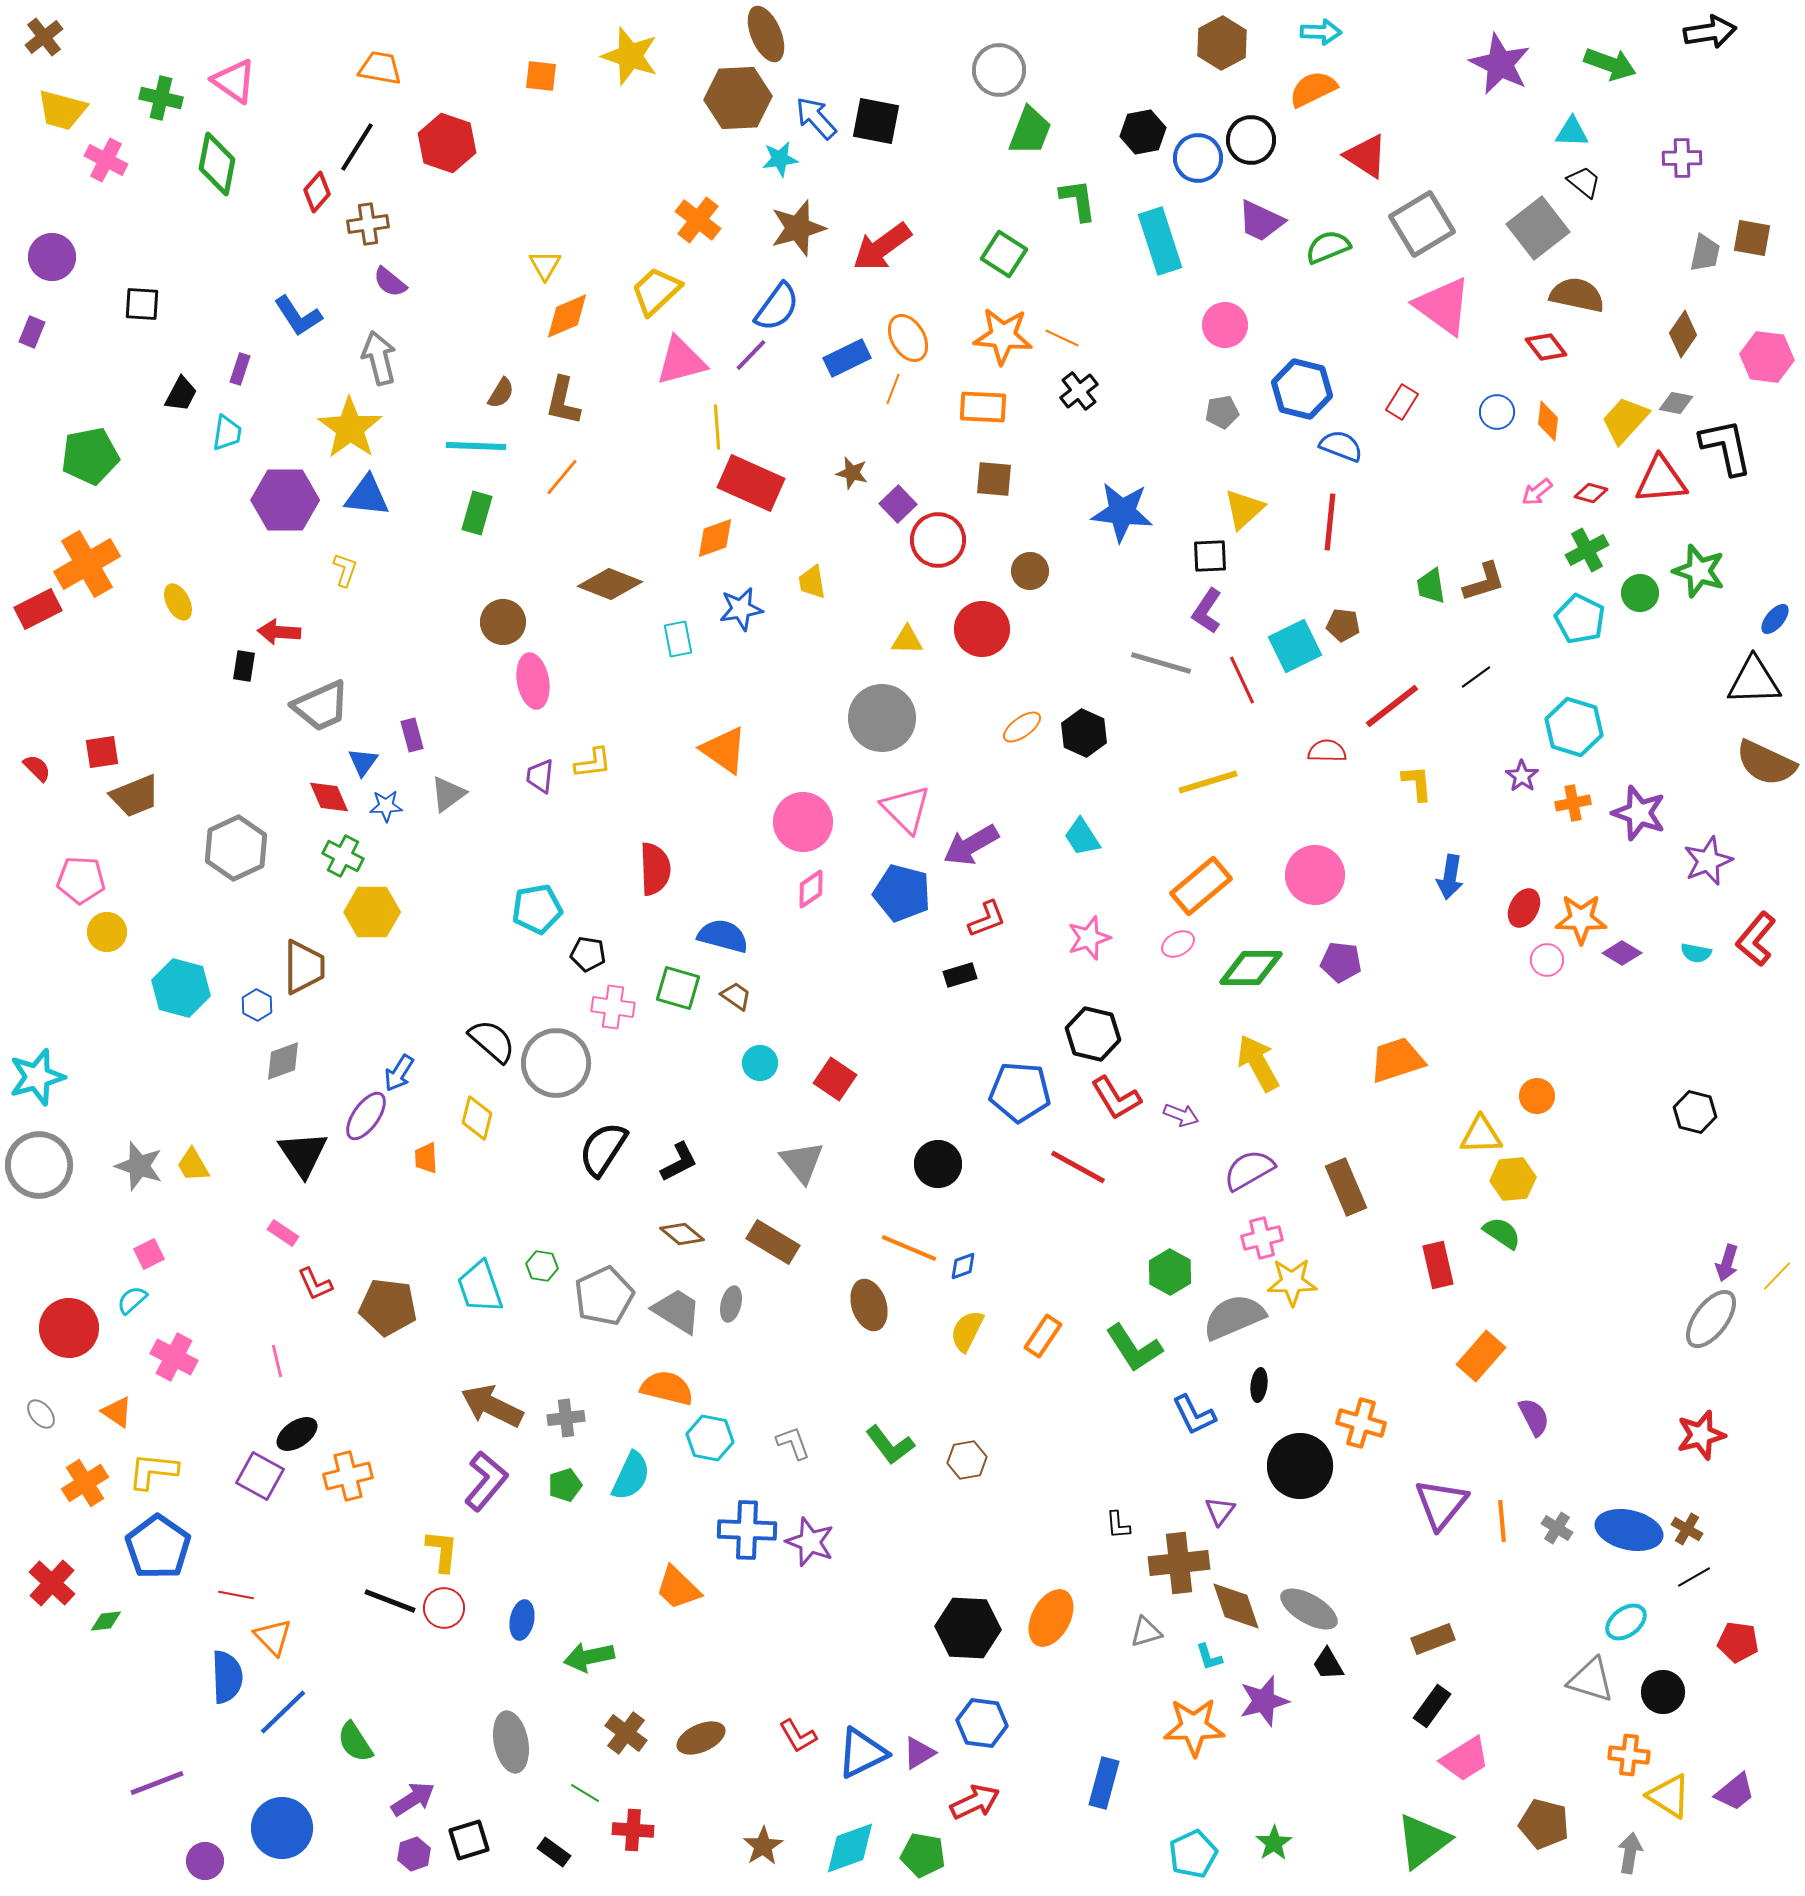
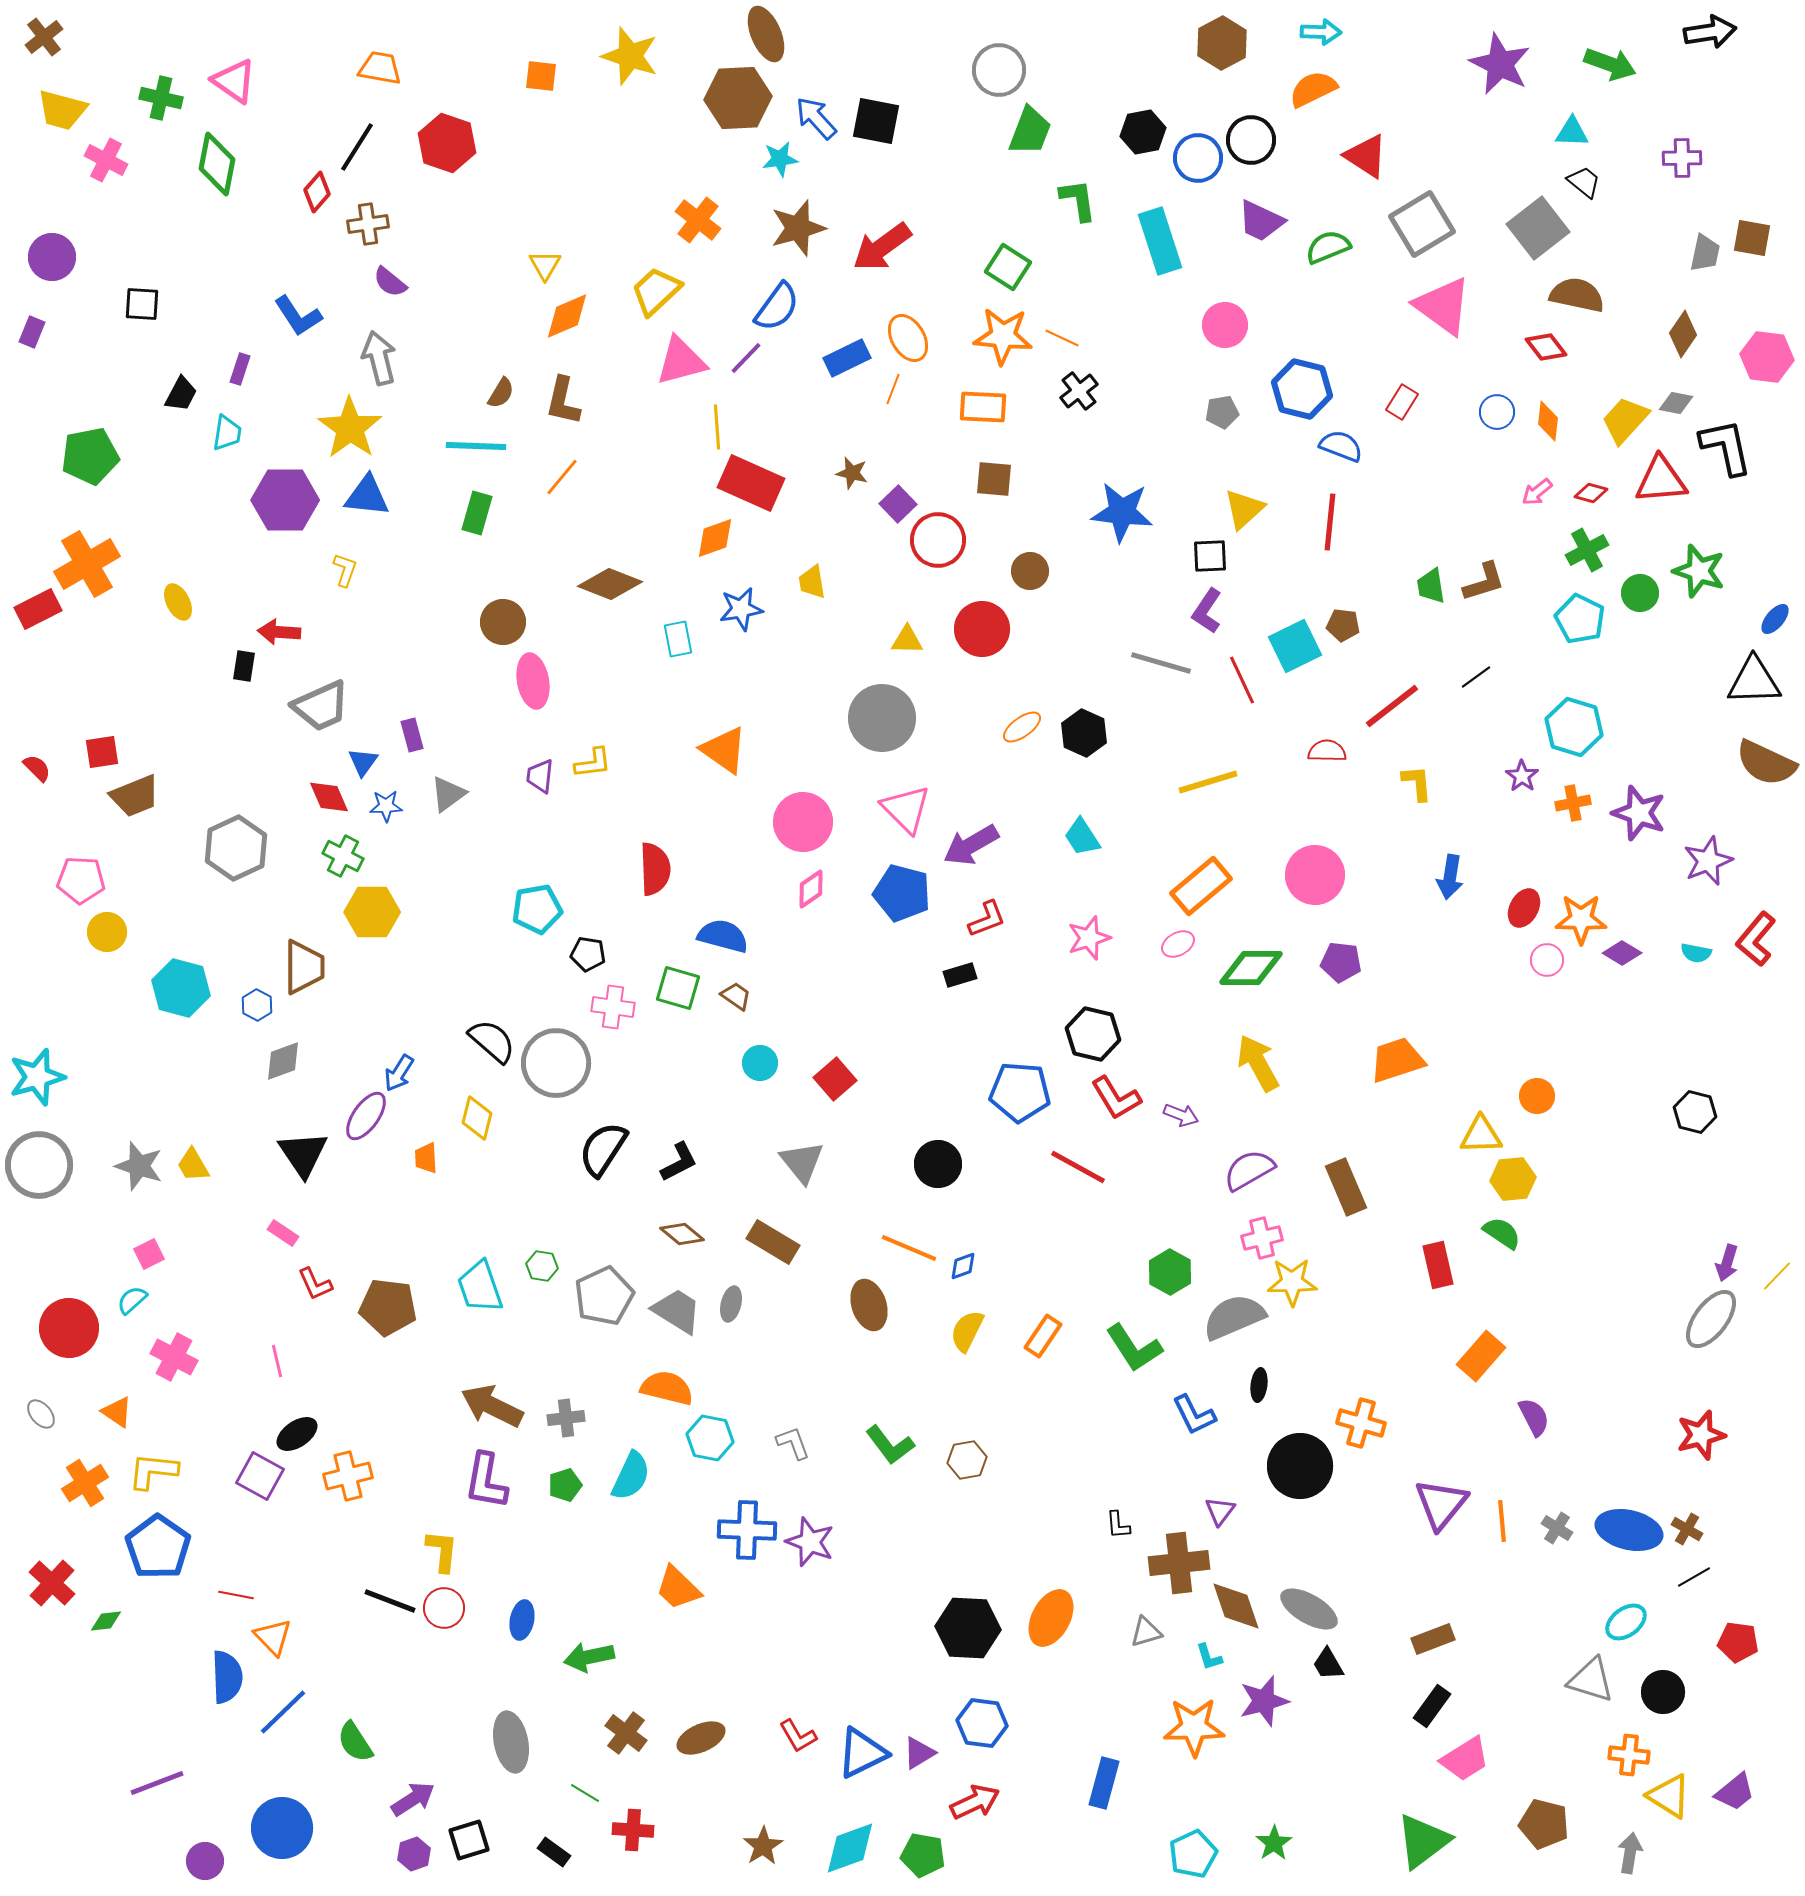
green square at (1004, 254): moved 4 px right, 13 px down
purple line at (751, 355): moved 5 px left, 3 px down
red square at (835, 1079): rotated 15 degrees clockwise
purple L-shape at (486, 1481): rotated 150 degrees clockwise
